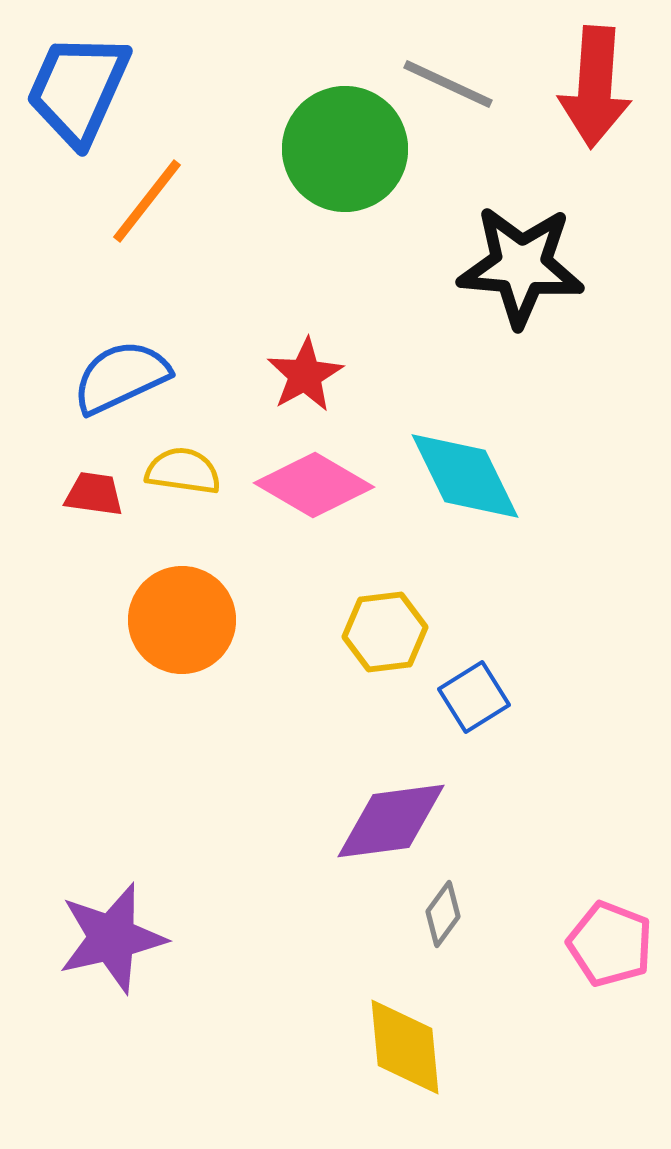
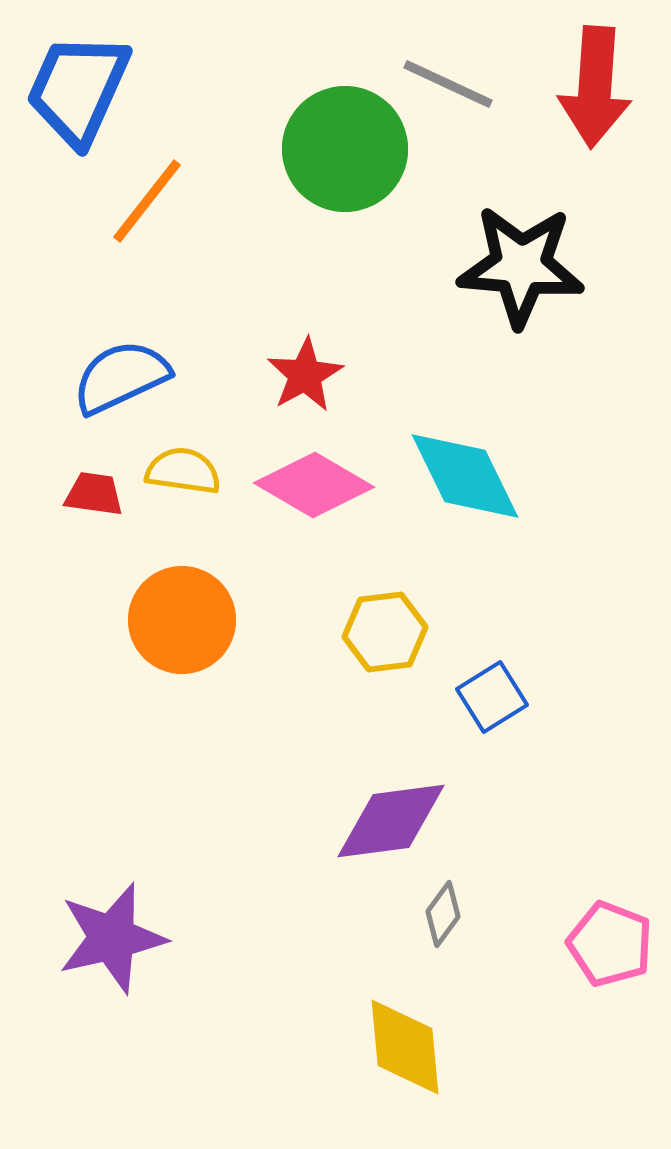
blue square: moved 18 px right
